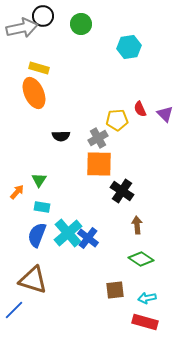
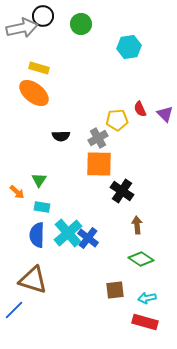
orange ellipse: rotated 28 degrees counterclockwise
orange arrow: rotated 91 degrees clockwise
blue semicircle: rotated 20 degrees counterclockwise
